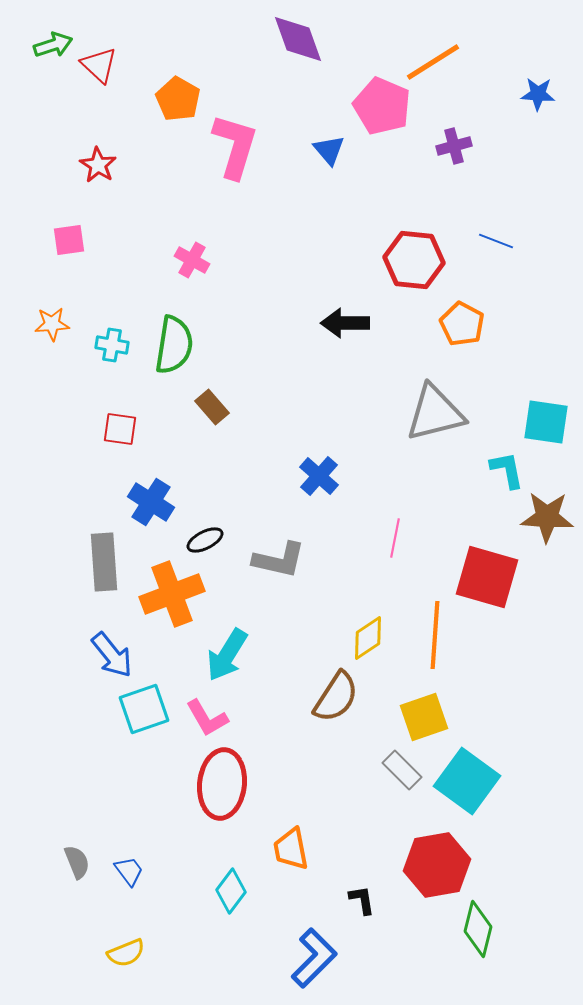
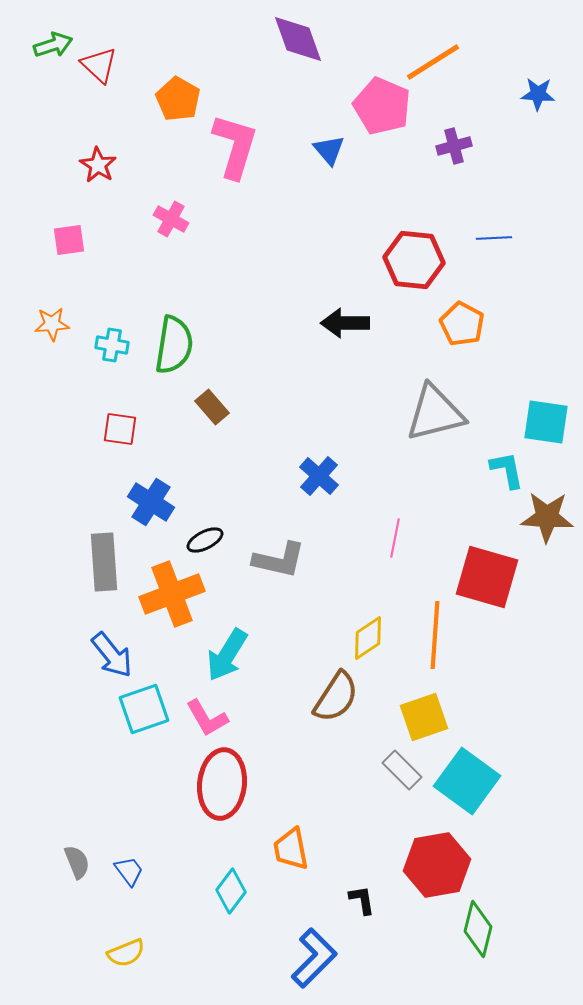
blue line at (496, 241): moved 2 px left, 3 px up; rotated 24 degrees counterclockwise
pink cross at (192, 260): moved 21 px left, 41 px up
